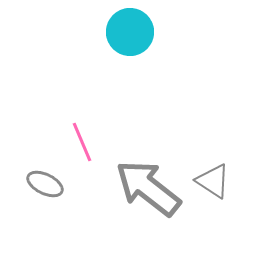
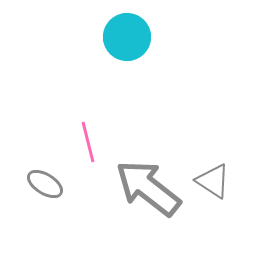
cyan circle: moved 3 px left, 5 px down
pink line: moved 6 px right; rotated 9 degrees clockwise
gray ellipse: rotated 6 degrees clockwise
